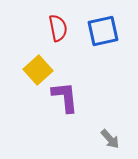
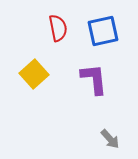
yellow square: moved 4 px left, 4 px down
purple L-shape: moved 29 px right, 18 px up
